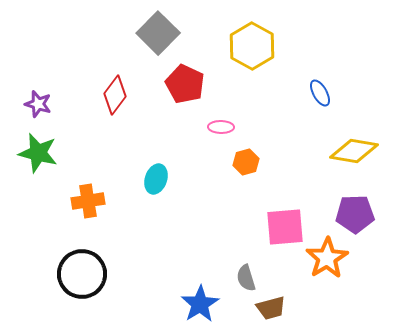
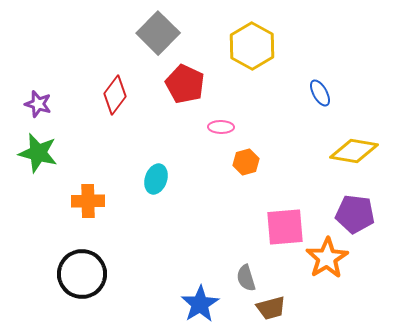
orange cross: rotated 8 degrees clockwise
purple pentagon: rotated 9 degrees clockwise
